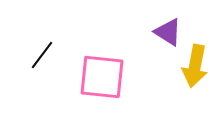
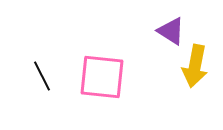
purple triangle: moved 3 px right, 1 px up
black line: moved 21 px down; rotated 64 degrees counterclockwise
